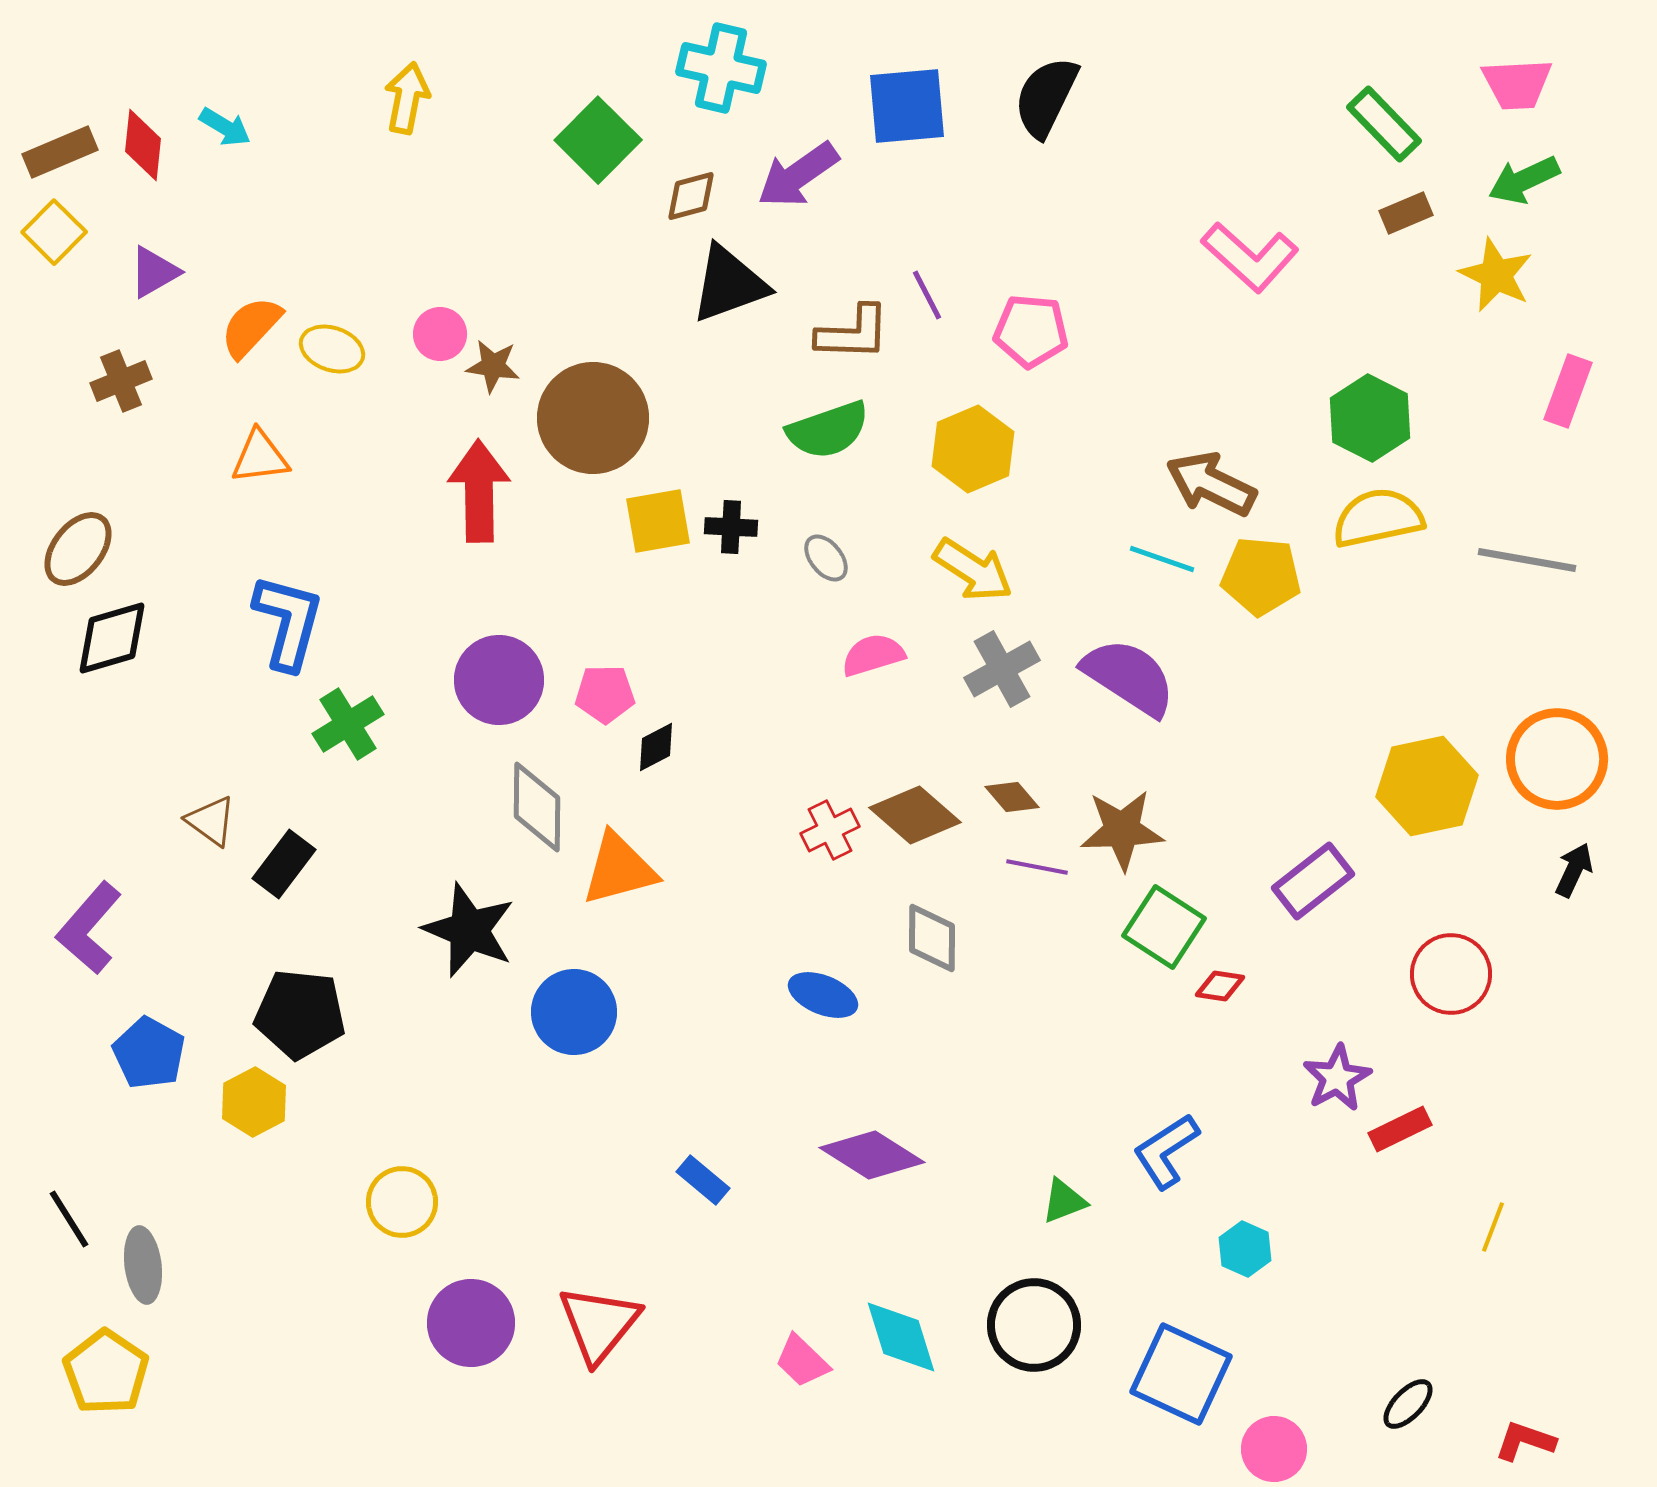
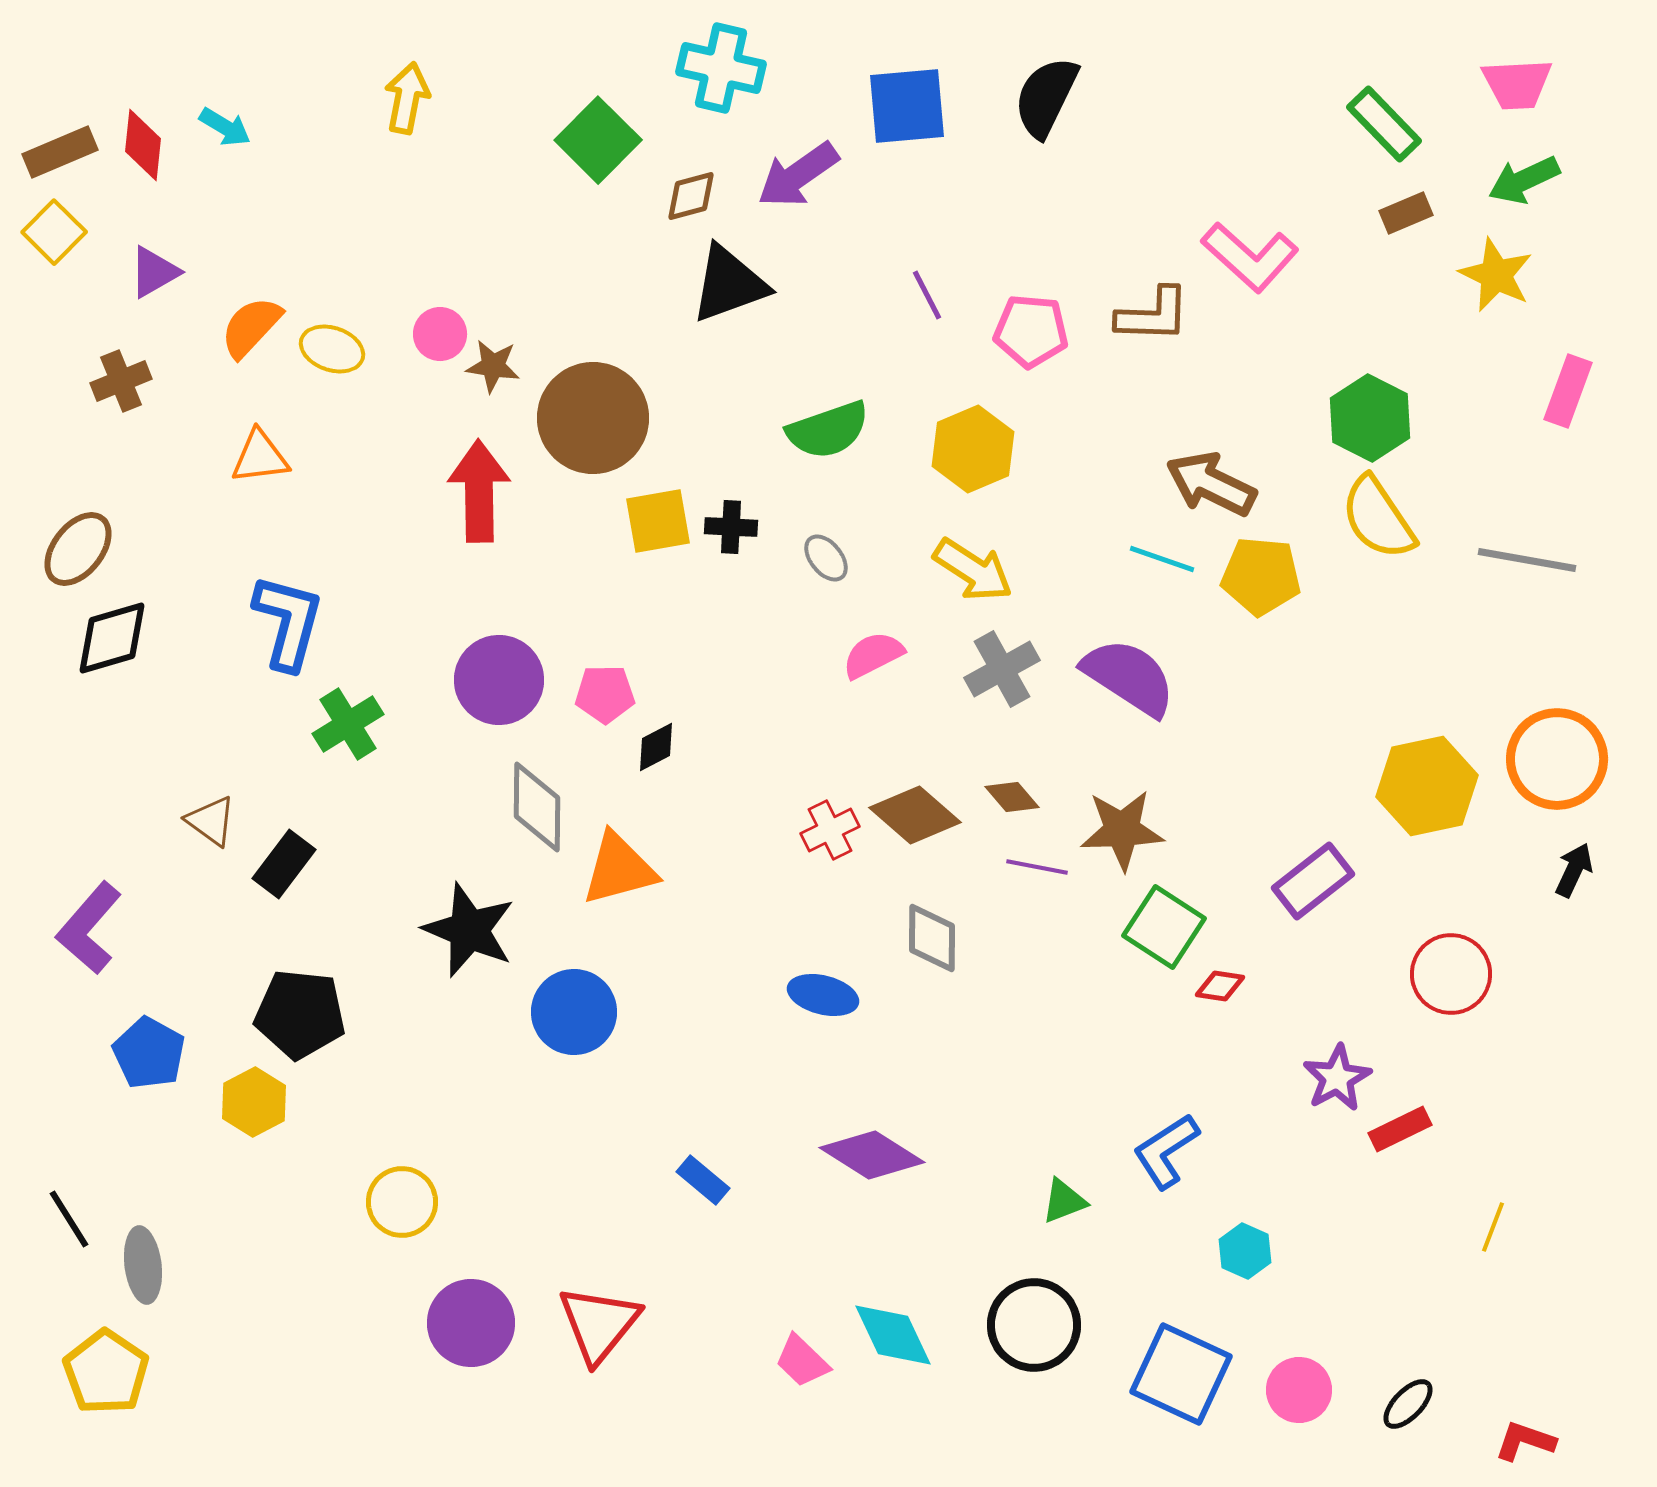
brown L-shape at (853, 333): moved 300 px right, 18 px up
yellow semicircle at (1378, 518): rotated 112 degrees counterclockwise
pink semicircle at (873, 655): rotated 10 degrees counterclockwise
blue ellipse at (823, 995): rotated 8 degrees counterclockwise
cyan hexagon at (1245, 1249): moved 2 px down
cyan diamond at (901, 1337): moved 8 px left, 2 px up; rotated 8 degrees counterclockwise
pink circle at (1274, 1449): moved 25 px right, 59 px up
